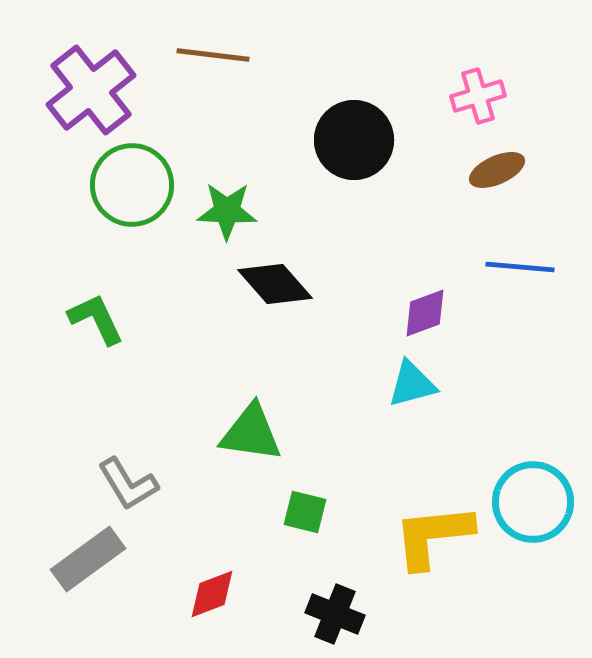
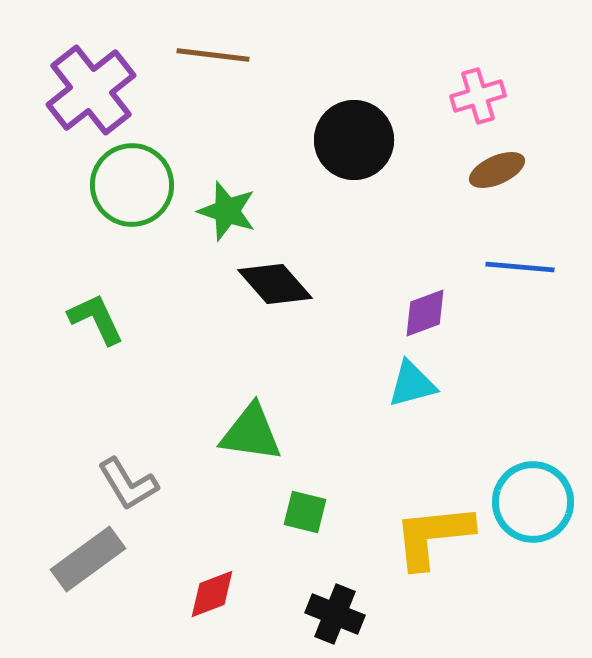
green star: rotated 16 degrees clockwise
